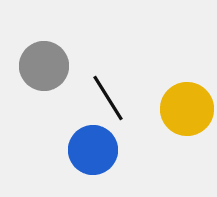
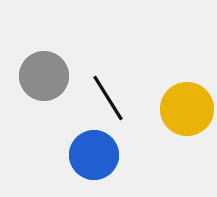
gray circle: moved 10 px down
blue circle: moved 1 px right, 5 px down
